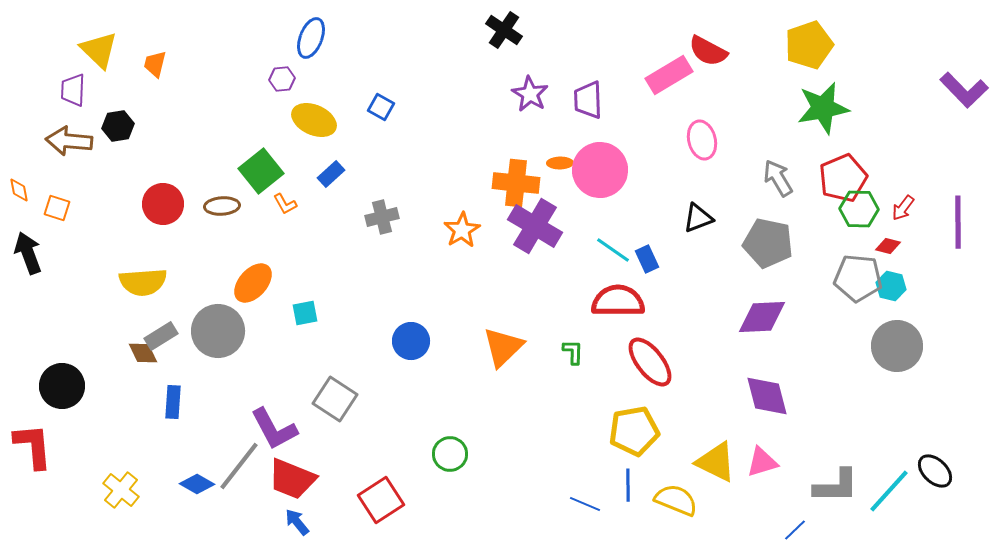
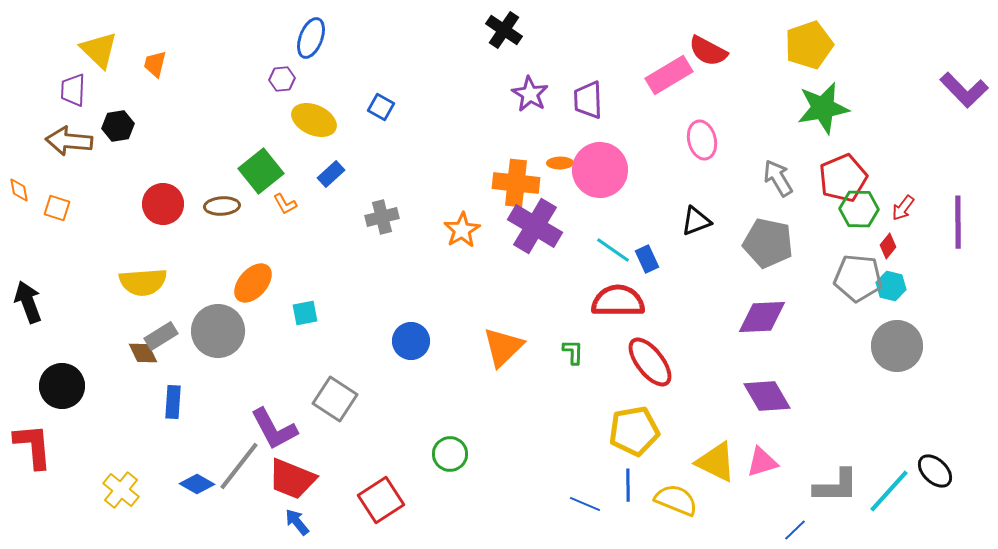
black triangle at (698, 218): moved 2 px left, 3 px down
red diamond at (888, 246): rotated 65 degrees counterclockwise
black arrow at (28, 253): moved 49 px down
purple diamond at (767, 396): rotated 15 degrees counterclockwise
